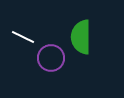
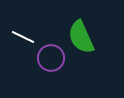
green semicircle: rotated 24 degrees counterclockwise
